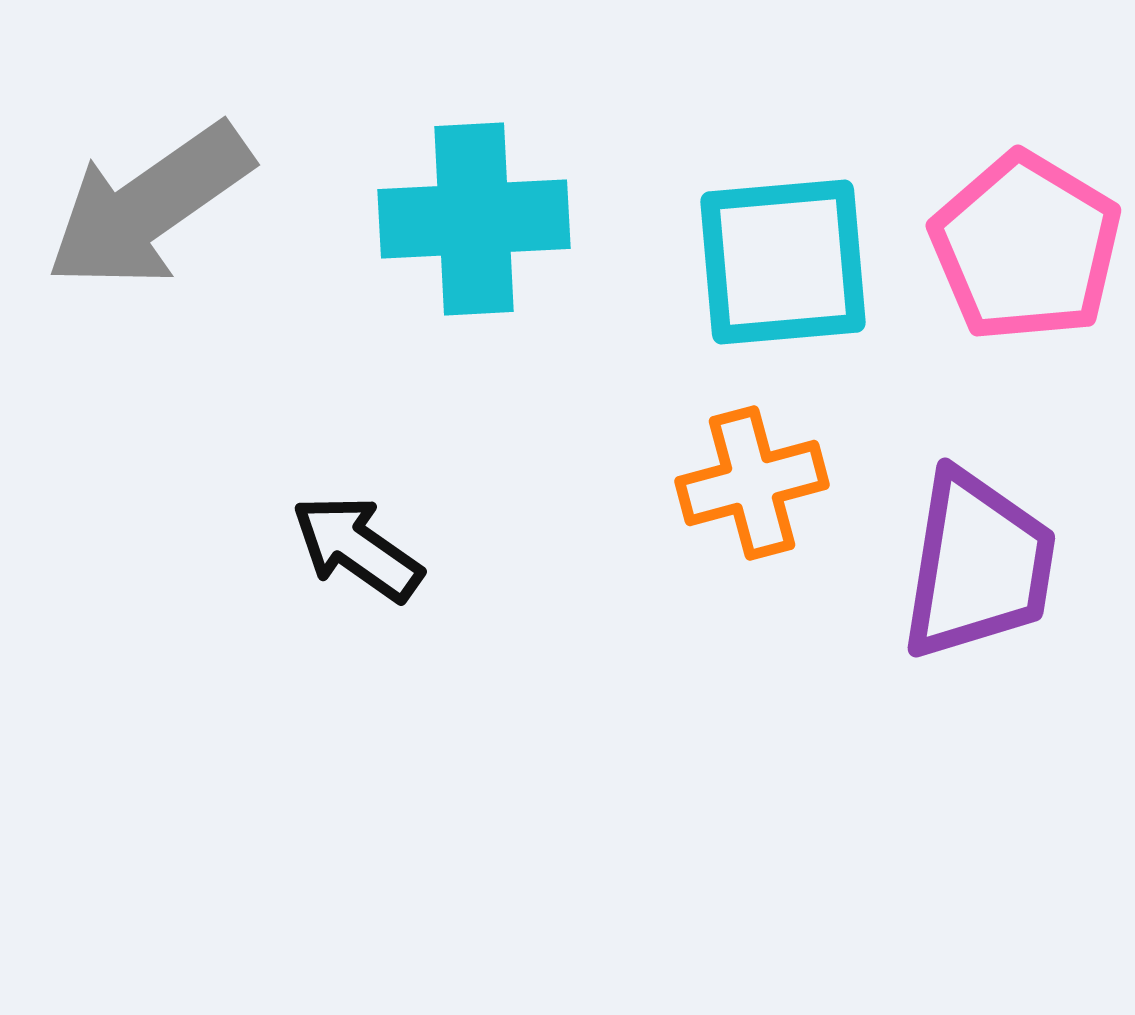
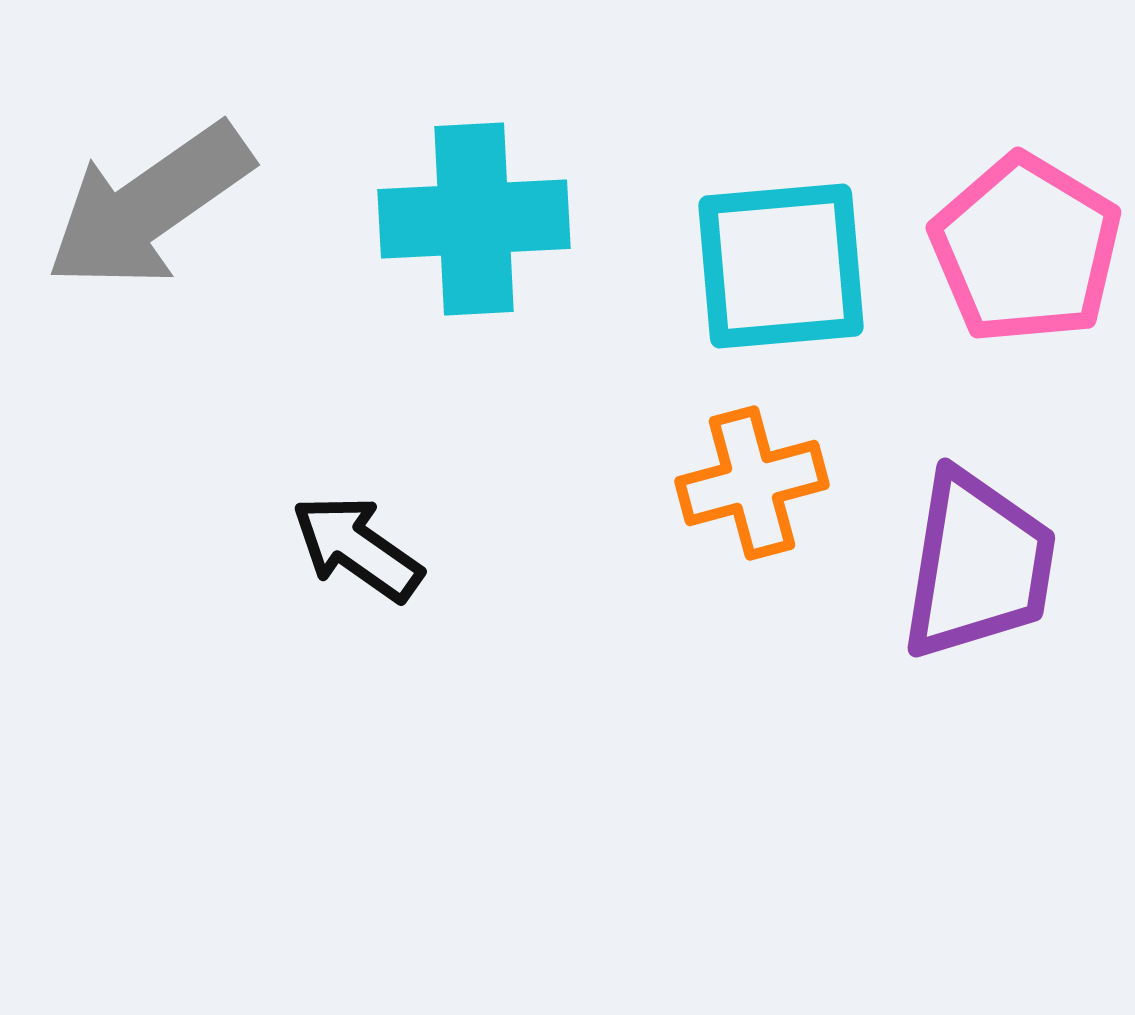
pink pentagon: moved 2 px down
cyan square: moved 2 px left, 4 px down
